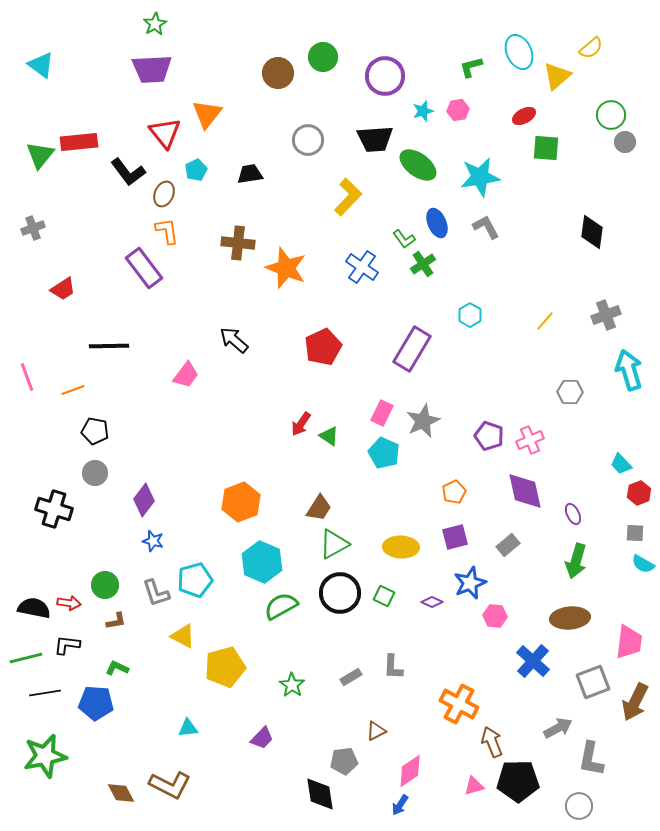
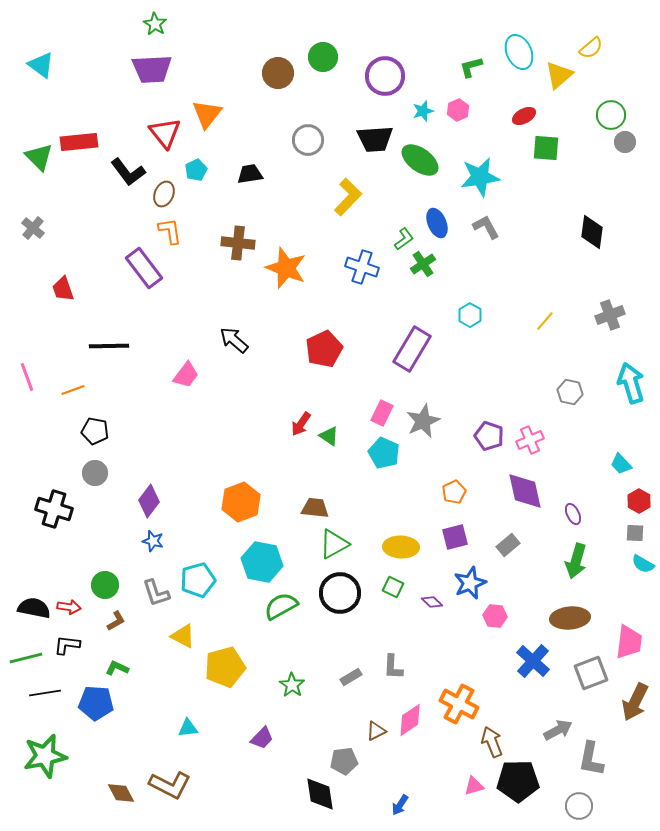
green star at (155, 24): rotated 10 degrees counterclockwise
yellow triangle at (557, 76): moved 2 px right, 1 px up
pink hexagon at (458, 110): rotated 15 degrees counterclockwise
green triangle at (40, 155): moved 1 px left, 2 px down; rotated 24 degrees counterclockwise
green ellipse at (418, 165): moved 2 px right, 5 px up
gray cross at (33, 228): rotated 30 degrees counterclockwise
orange L-shape at (167, 231): moved 3 px right
green L-shape at (404, 239): rotated 90 degrees counterclockwise
blue cross at (362, 267): rotated 16 degrees counterclockwise
red trapezoid at (63, 289): rotated 104 degrees clockwise
gray cross at (606, 315): moved 4 px right
red pentagon at (323, 347): moved 1 px right, 2 px down
cyan arrow at (629, 370): moved 2 px right, 13 px down
gray hexagon at (570, 392): rotated 10 degrees clockwise
red hexagon at (639, 493): moved 8 px down; rotated 10 degrees counterclockwise
purple diamond at (144, 500): moved 5 px right, 1 px down
brown trapezoid at (319, 508): moved 4 px left; rotated 116 degrees counterclockwise
cyan hexagon at (262, 562): rotated 12 degrees counterclockwise
cyan pentagon at (195, 580): moved 3 px right
green square at (384, 596): moved 9 px right, 9 px up
purple diamond at (432, 602): rotated 20 degrees clockwise
red arrow at (69, 603): moved 4 px down
brown L-shape at (116, 621): rotated 20 degrees counterclockwise
gray square at (593, 682): moved 2 px left, 9 px up
gray arrow at (558, 728): moved 2 px down
pink diamond at (410, 771): moved 51 px up
